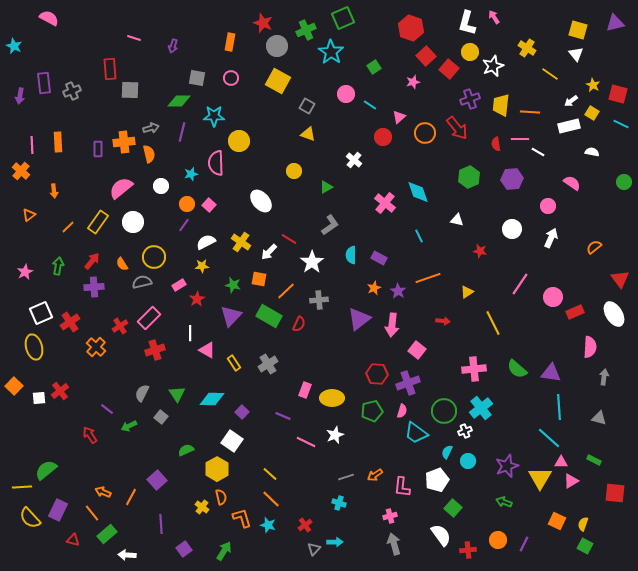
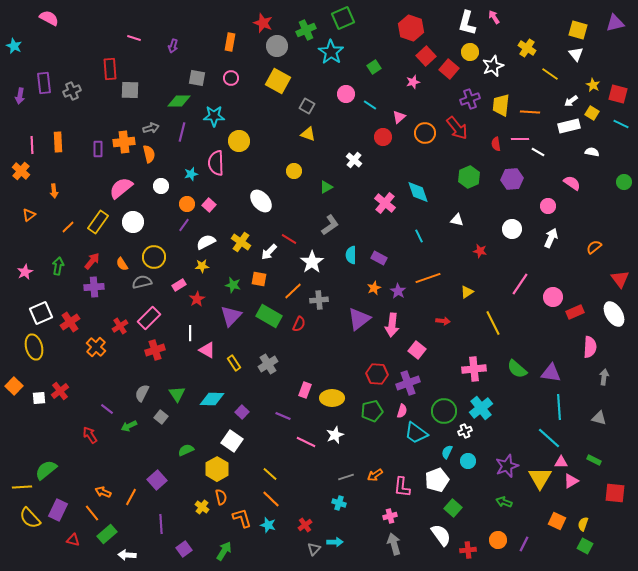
orange line at (286, 291): moved 7 px right
